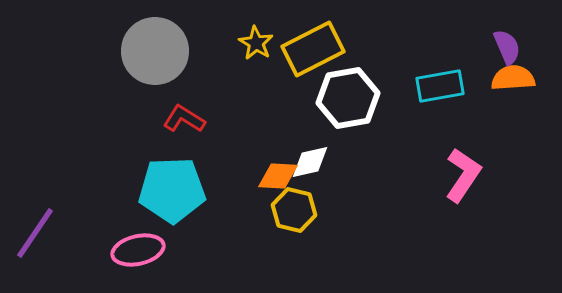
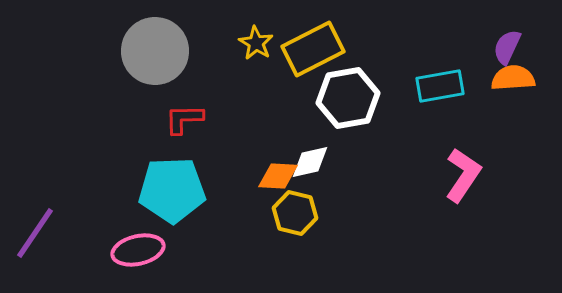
purple semicircle: rotated 132 degrees counterclockwise
red L-shape: rotated 33 degrees counterclockwise
yellow hexagon: moved 1 px right, 3 px down
